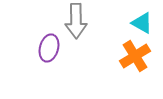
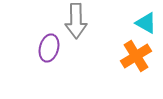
cyan triangle: moved 4 px right
orange cross: moved 1 px right
